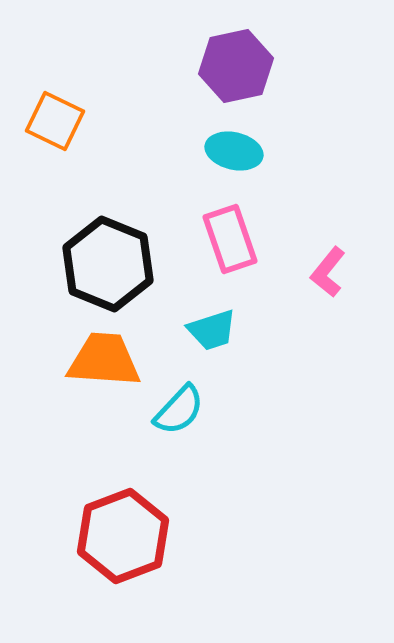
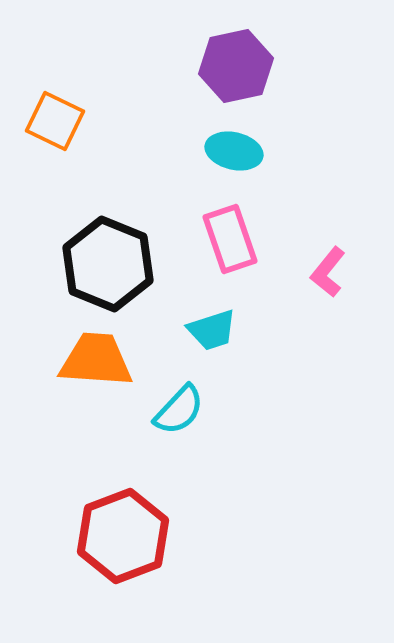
orange trapezoid: moved 8 px left
